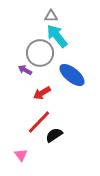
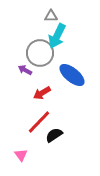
cyan arrow: rotated 115 degrees counterclockwise
